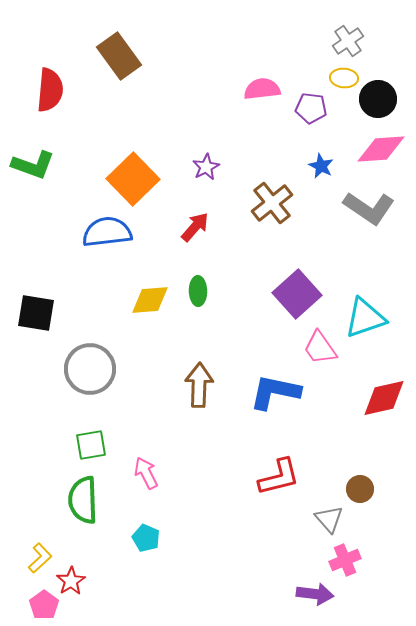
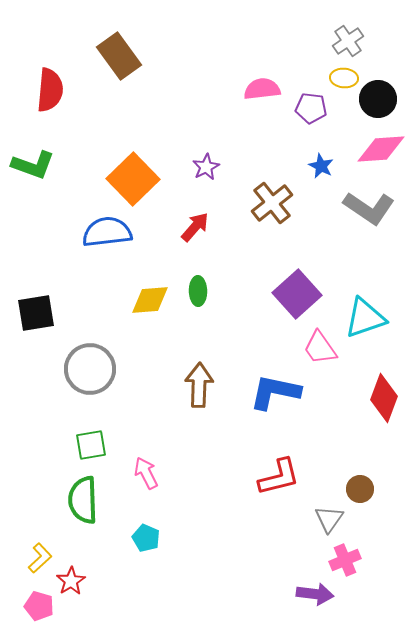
black square: rotated 18 degrees counterclockwise
red diamond: rotated 57 degrees counterclockwise
gray triangle: rotated 16 degrees clockwise
pink pentagon: moved 5 px left, 1 px down; rotated 20 degrees counterclockwise
